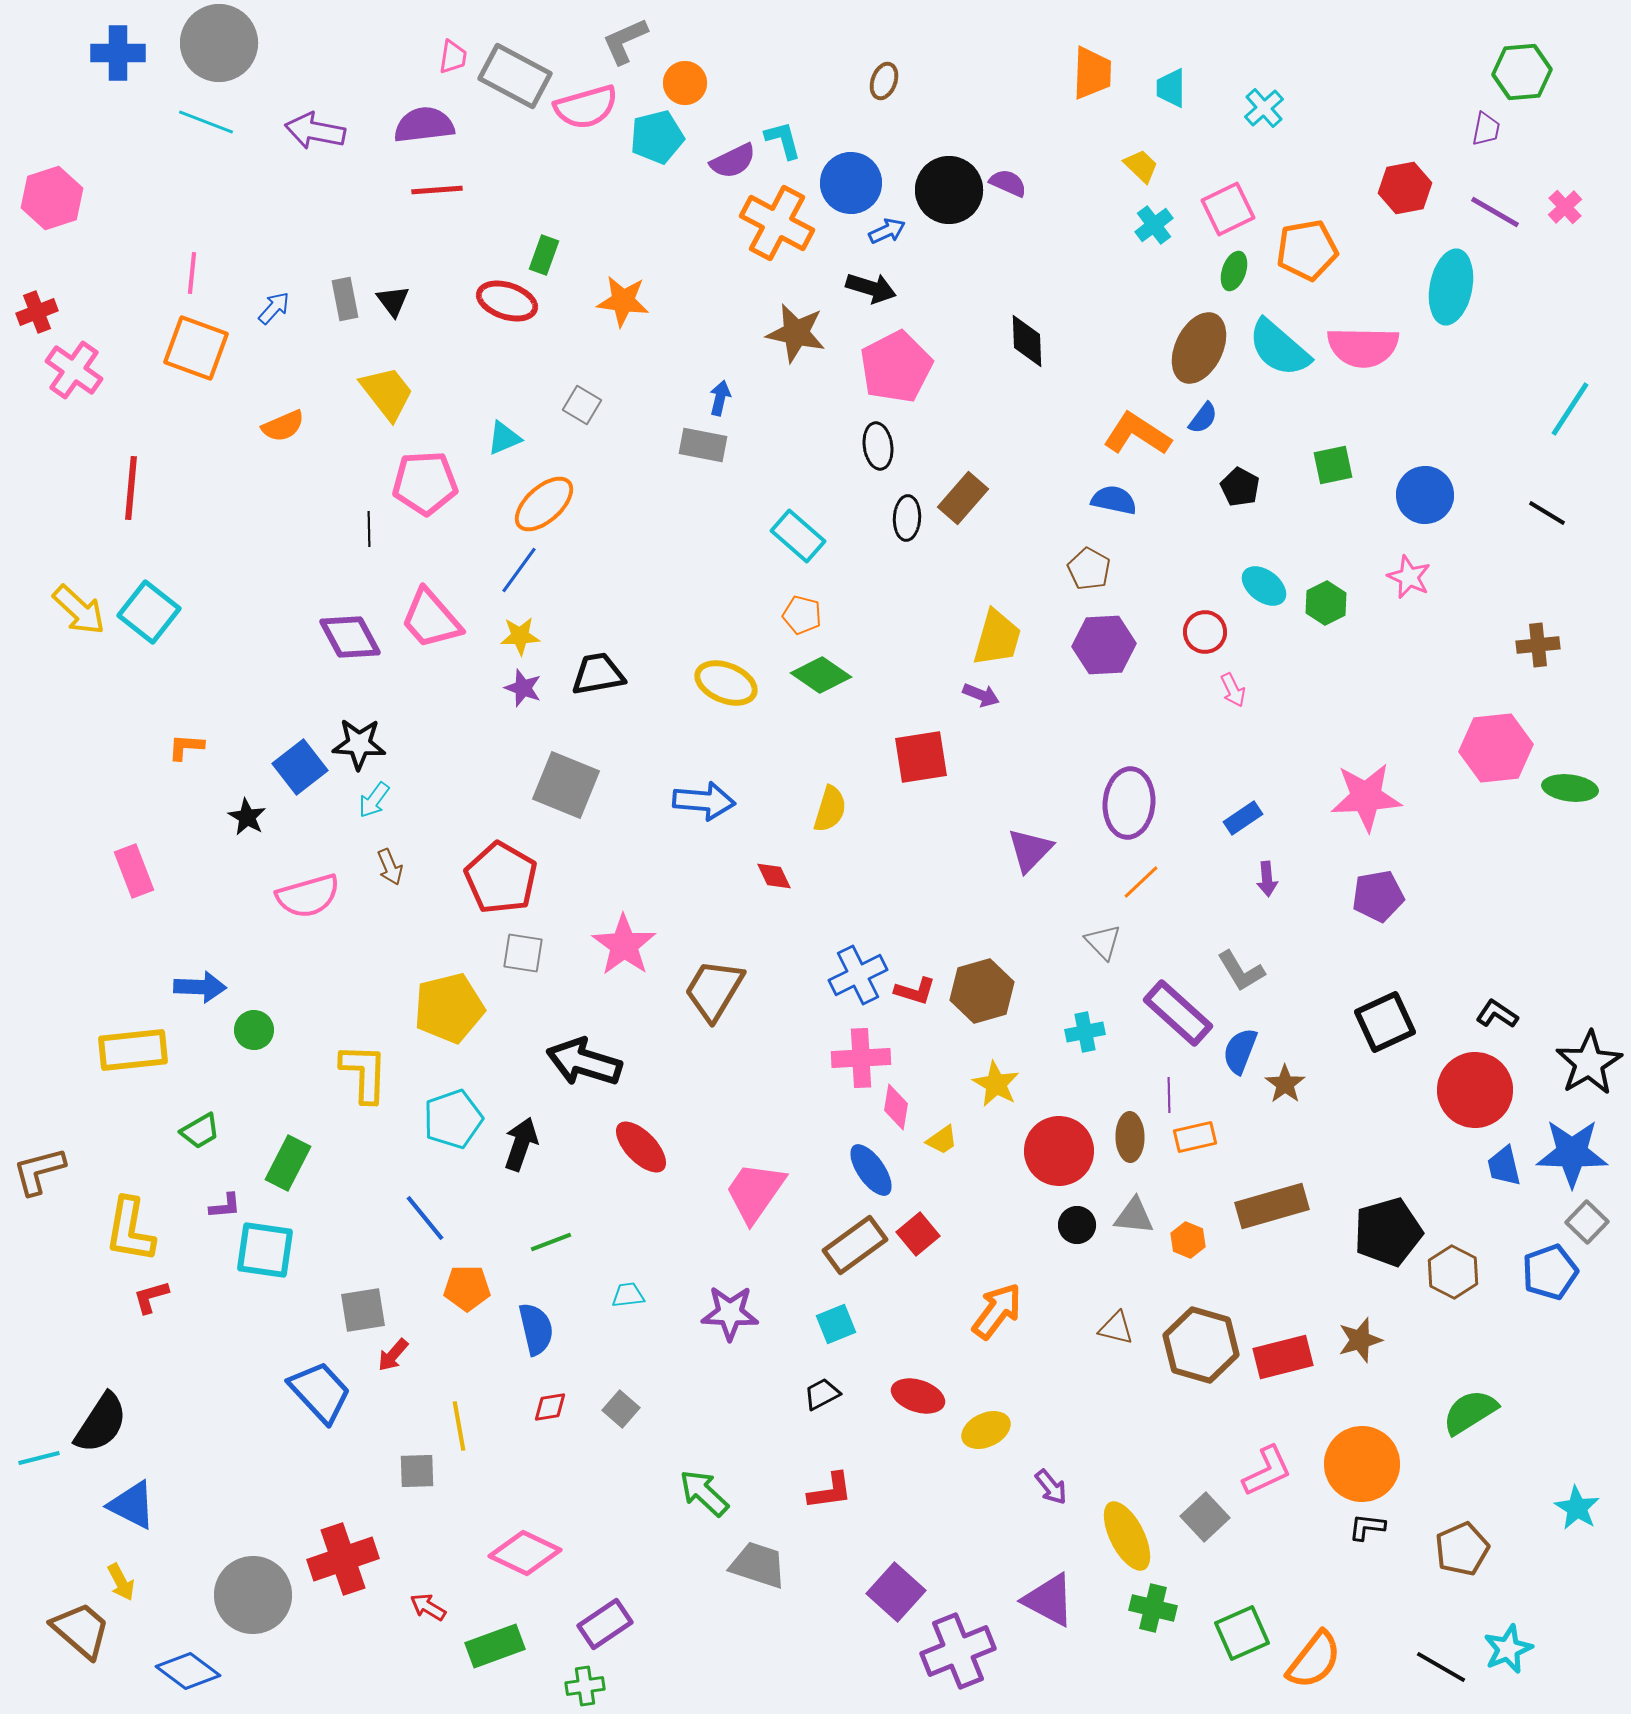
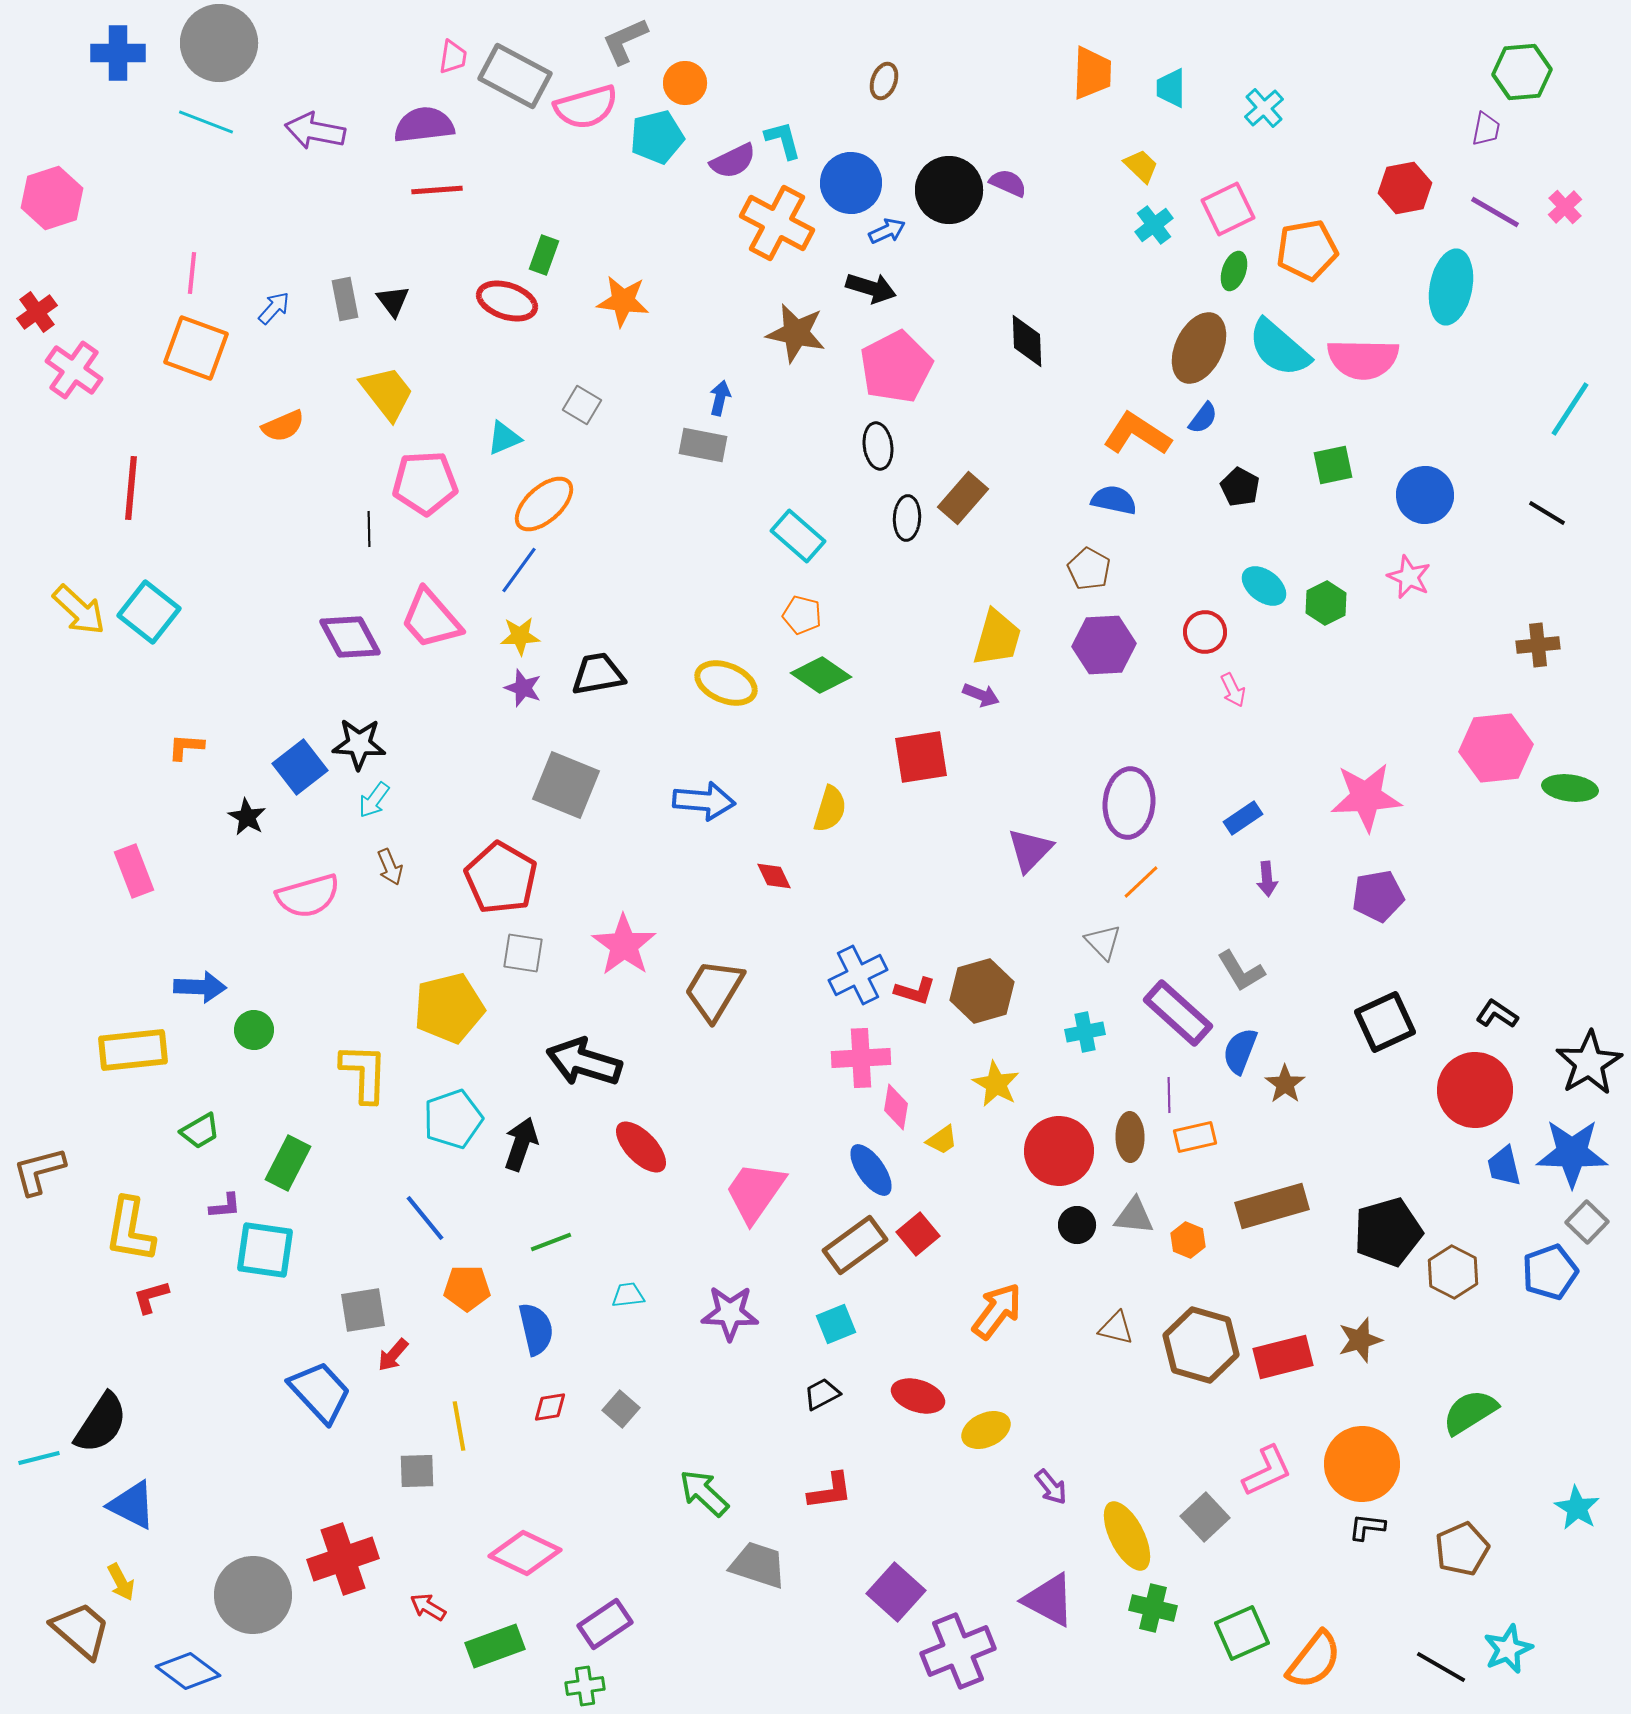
red cross at (37, 312): rotated 15 degrees counterclockwise
pink semicircle at (1363, 347): moved 12 px down
